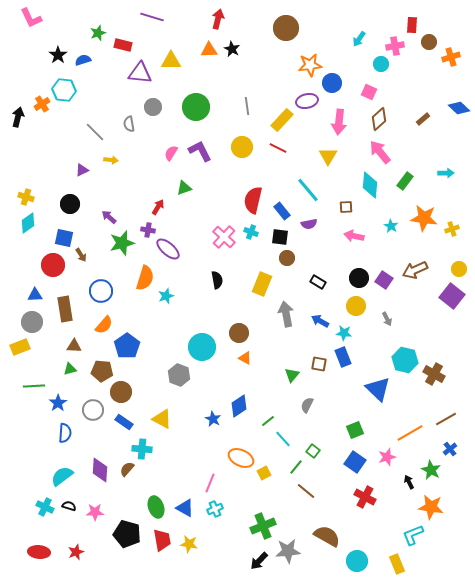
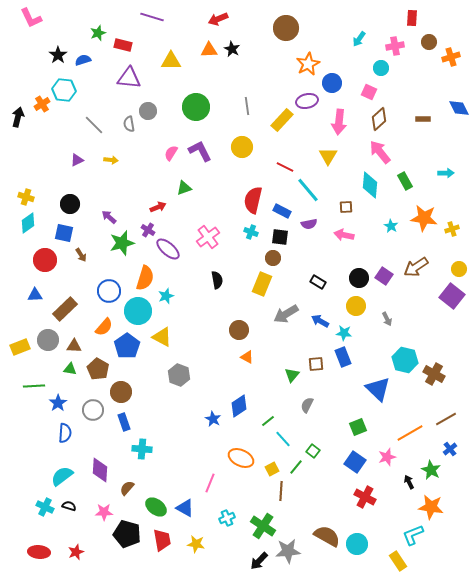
red arrow at (218, 19): rotated 126 degrees counterclockwise
red rectangle at (412, 25): moved 7 px up
cyan circle at (381, 64): moved 4 px down
orange star at (310, 65): moved 2 px left, 1 px up; rotated 20 degrees counterclockwise
purple triangle at (140, 73): moved 11 px left, 5 px down
gray circle at (153, 107): moved 5 px left, 4 px down
blue diamond at (459, 108): rotated 20 degrees clockwise
brown rectangle at (423, 119): rotated 40 degrees clockwise
gray line at (95, 132): moved 1 px left, 7 px up
red line at (278, 148): moved 7 px right, 19 px down
purple triangle at (82, 170): moved 5 px left, 10 px up
green rectangle at (405, 181): rotated 66 degrees counterclockwise
red arrow at (158, 207): rotated 35 degrees clockwise
blue rectangle at (282, 211): rotated 24 degrees counterclockwise
purple cross at (148, 230): rotated 24 degrees clockwise
pink arrow at (354, 236): moved 10 px left, 1 px up
pink cross at (224, 237): moved 16 px left; rotated 10 degrees clockwise
blue square at (64, 238): moved 5 px up
brown circle at (287, 258): moved 14 px left
red circle at (53, 265): moved 8 px left, 5 px up
brown arrow at (415, 270): moved 1 px right, 3 px up; rotated 10 degrees counterclockwise
purple square at (384, 280): moved 4 px up
blue circle at (101, 291): moved 8 px right
brown rectangle at (65, 309): rotated 55 degrees clockwise
gray arrow at (286, 314): rotated 110 degrees counterclockwise
gray circle at (32, 322): moved 16 px right, 18 px down
orange semicircle at (104, 325): moved 2 px down
brown circle at (239, 333): moved 3 px up
cyan circle at (202, 347): moved 64 px left, 36 px up
orange triangle at (245, 358): moved 2 px right, 1 px up
brown square at (319, 364): moved 3 px left; rotated 14 degrees counterclockwise
green triangle at (70, 369): rotated 24 degrees clockwise
brown pentagon at (102, 371): moved 4 px left, 2 px up; rotated 25 degrees clockwise
yellow triangle at (162, 419): moved 82 px up
blue rectangle at (124, 422): rotated 36 degrees clockwise
green square at (355, 430): moved 3 px right, 3 px up
brown semicircle at (127, 469): moved 19 px down
yellow square at (264, 473): moved 8 px right, 4 px up
brown line at (306, 491): moved 25 px left; rotated 54 degrees clockwise
green ellipse at (156, 507): rotated 35 degrees counterclockwise
cyan cross at (215, 509): moved 12 px right, 9 px down
pink star at (95, 512): moved 9 px right
green cross at (263, 526): rotated 35 degrees counterclockwise
yellow star at (189, 544): moved 7 px right
cyan circle at (357, 561): moved 17 px up
yellow rectangle at (397, 564): moved 1 px right, 3 px up; rotated 12 degrees counterclockwise
